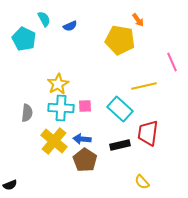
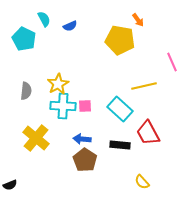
cyan cross: moved 2 px right, 2 px up
gray semicircle: moved 1 px left, 22 px up
red trapezoid: rotated 36 degrees counterclockwise
yellow cross: moved 18 px left, 3 px up
black rectangle: rotated 18 degrees clockwise
